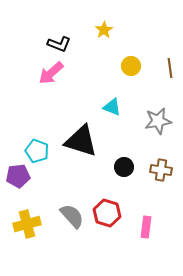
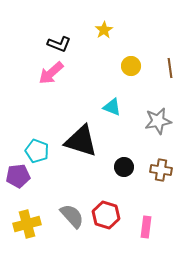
red hexagon: moved 1 px left, 2 px down
